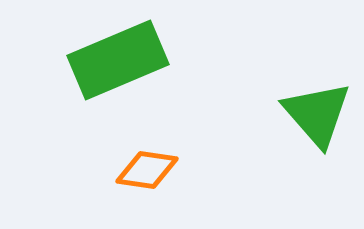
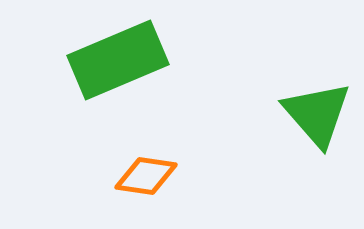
orange diamond: moved 1 px left, 6 px down
